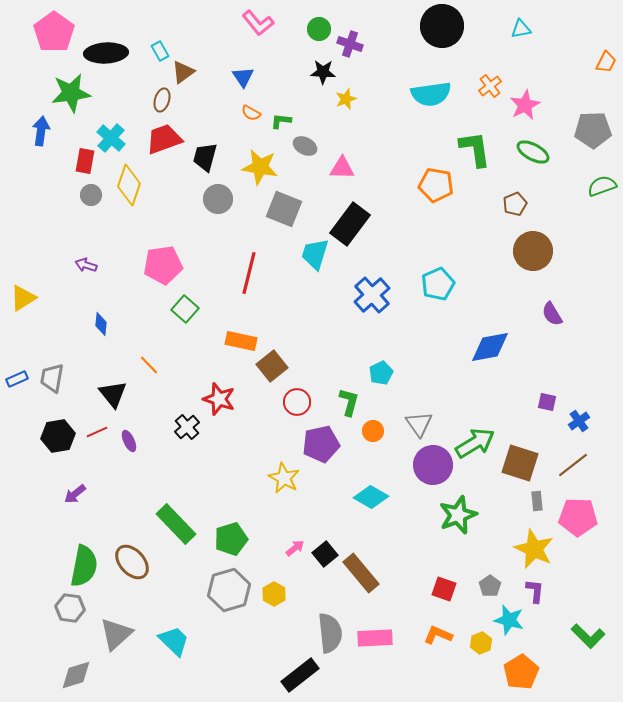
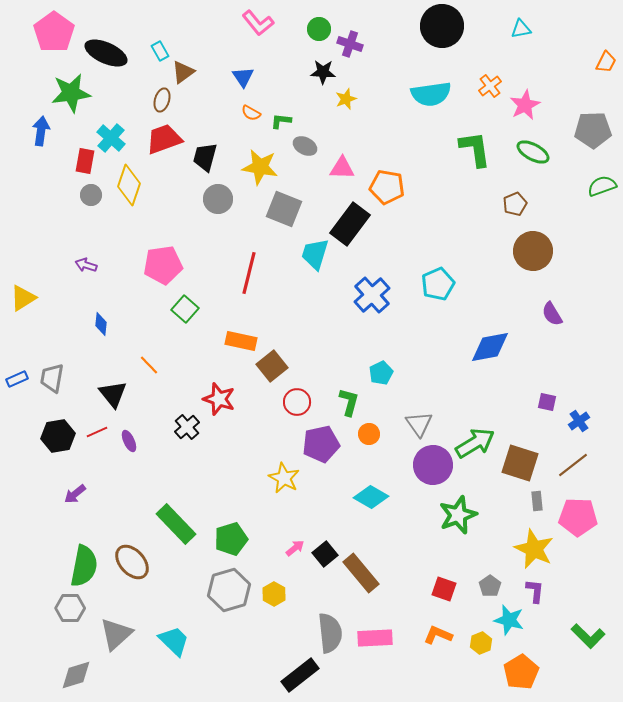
black ellipse at (106, 53): rotated 27 degrees clockwise
orange pentagon at (436, 185): moved 49 px left, 2 px down
orange circle at (373, 431): moved 4 px left, 3 px down
gray hexagon at (70, 608): rotated 8 degrees counterclockwise
